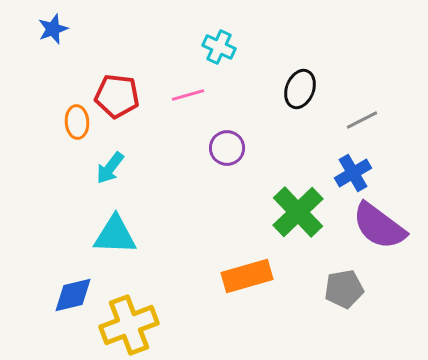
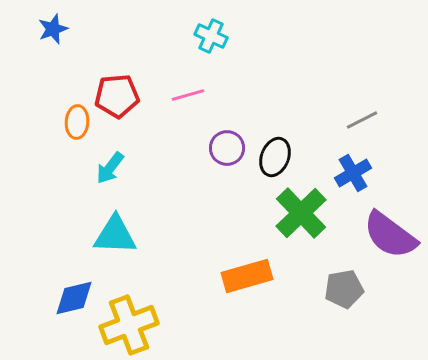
cyan cross: moved 8 px left, 11 px up
black ellipse: moved 25 px left, 68 px down
red pentagon: rotated 12 degrees counterclockwise
orange ellipse: rotated 8 degrees clockwise
green cross: moved 3 px right, 1 px down
purple semicircle: moved 11 px right, 9 px down
blue diamond: moved 1 px right, 3 px down
